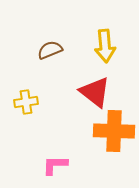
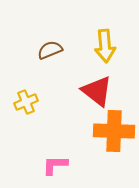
red triangle: moved 2 px right, 1 px up
yellow cross: rotated 15 degrees counterclockwise
